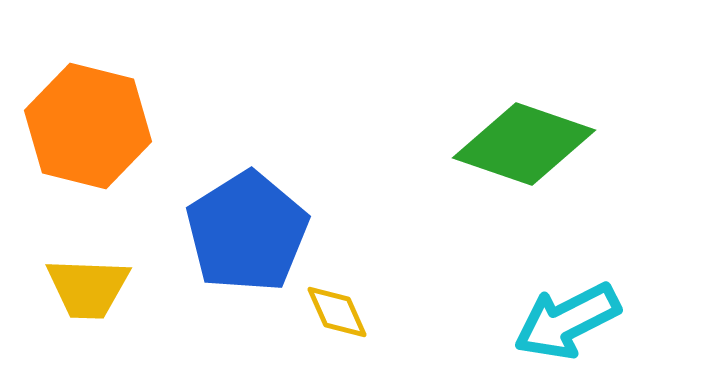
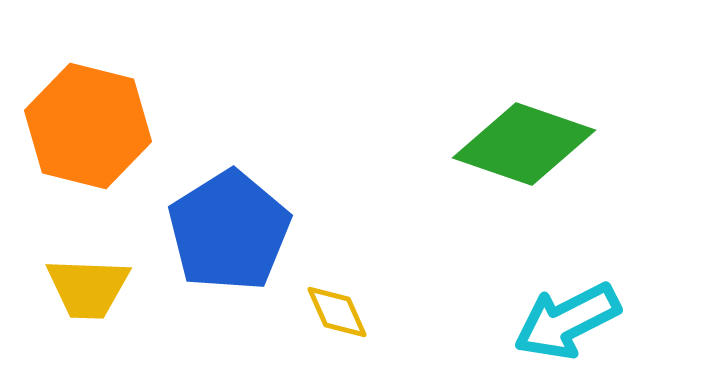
blue pentagon: moved 18 px left, 1 px up
